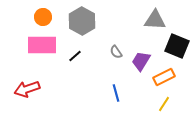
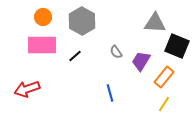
gray triangle: moved 3 px down
orange rectangle: rotated 25 degrees counterclockwise
blue line: moved 6 px left
